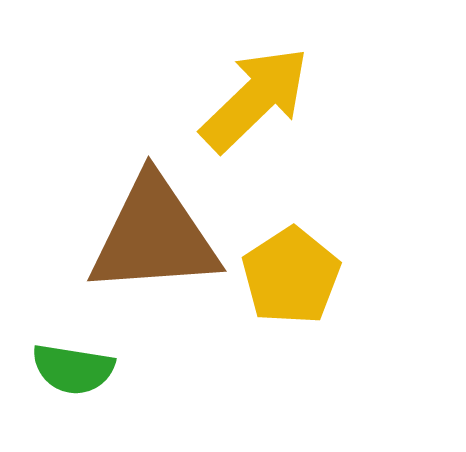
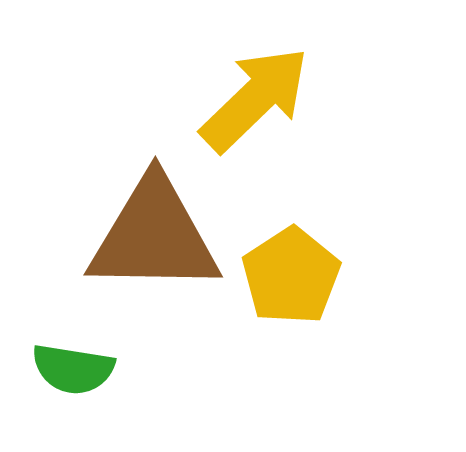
brown triangle: rotated 5 degrees clockwise
